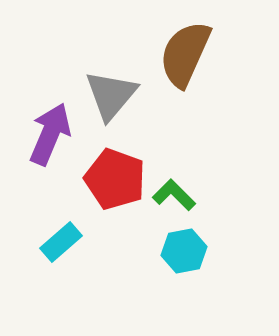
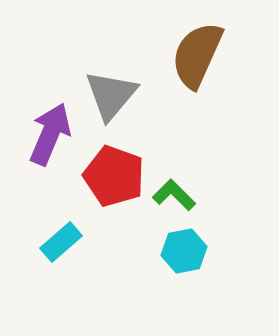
brown semicircle: moved 12 px right, 1 px down
red pentagon: moved 1 px left, 3 px up
